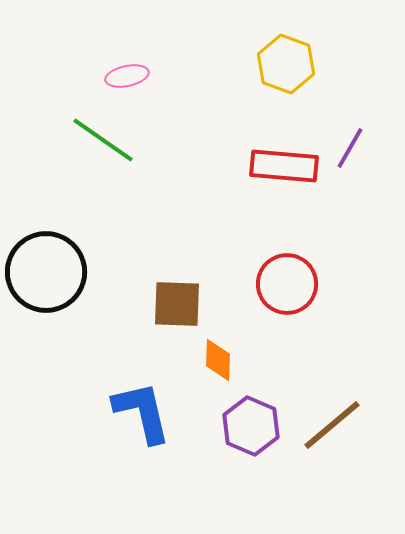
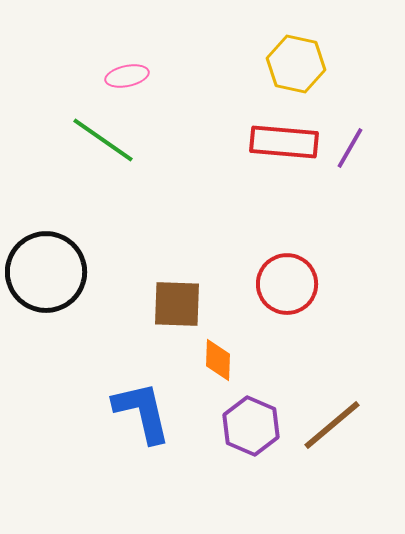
yellow hexagon: moved 10 px right; rotated 8 degrees counterclockwise
red rectangle: moved 24 px up
